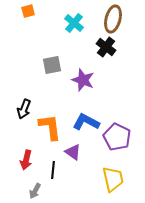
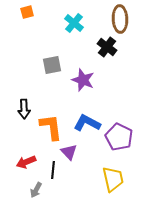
orange square: moved 1 px left, 1 px down
brown ellipse: moved 7 px right; rotated 16 degrees counterclockwise
black cross: moved 1 px right
black arrow: rotated 24 degrees counterclockwise
blue L-shape: moved 1 px right, 1 px down
orange L-shape: moved 1 px right
purple pentagon: moved 2 px right
purple triangle: moved 4 px left; rotated 12 degrees clockwise
red arrow: moved 2 px down; rotated 54 degrees clockwise
gray arrow: moved 1 px right, 1 px up
